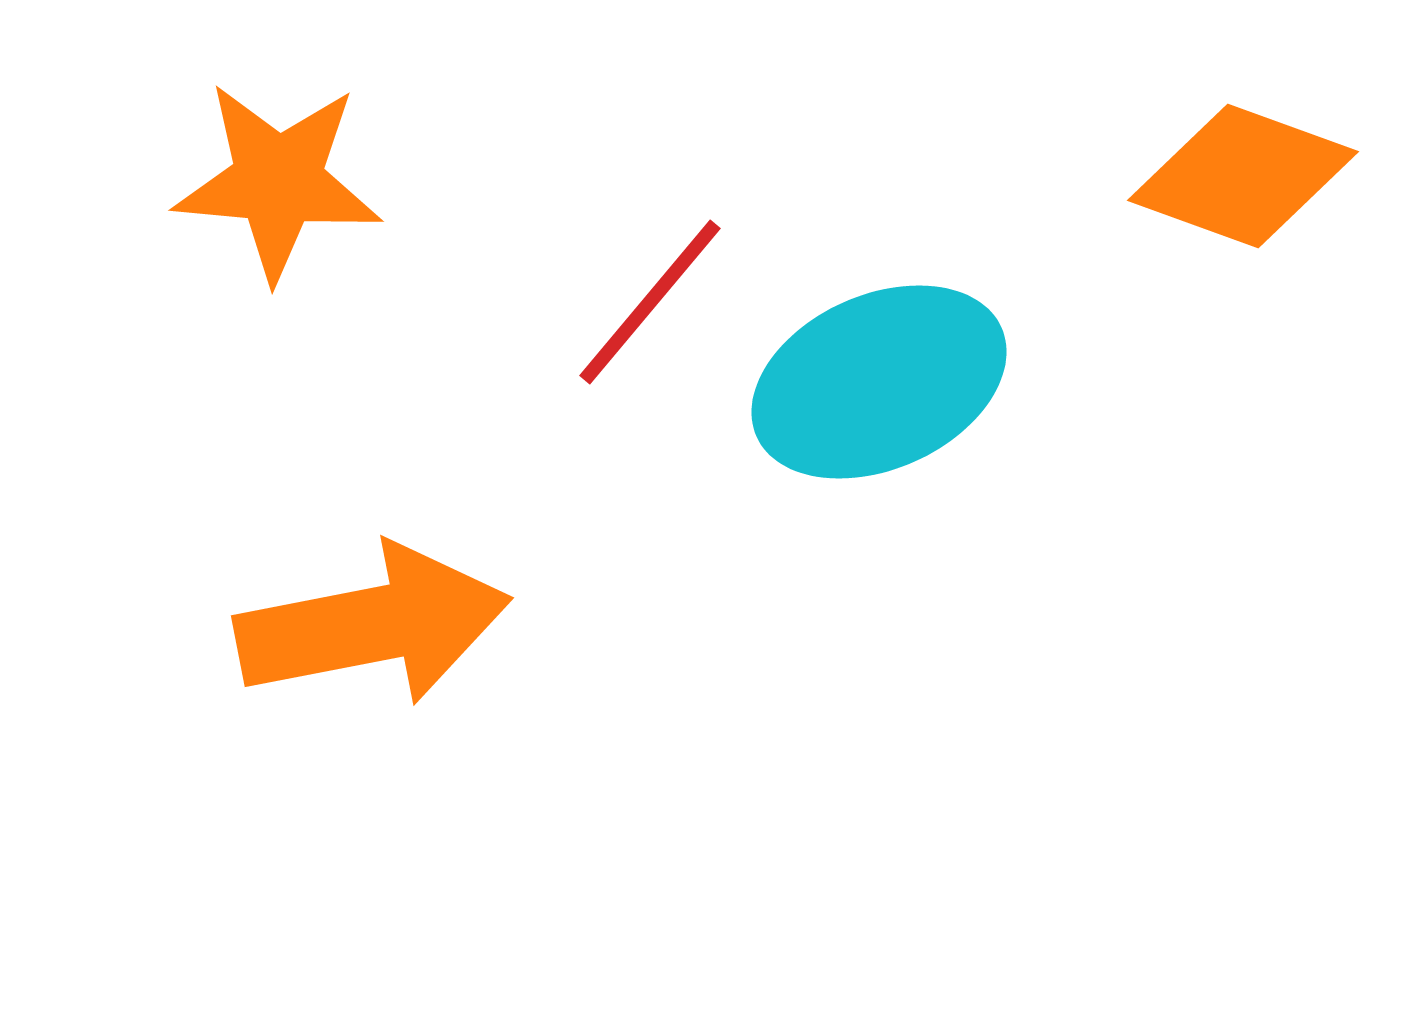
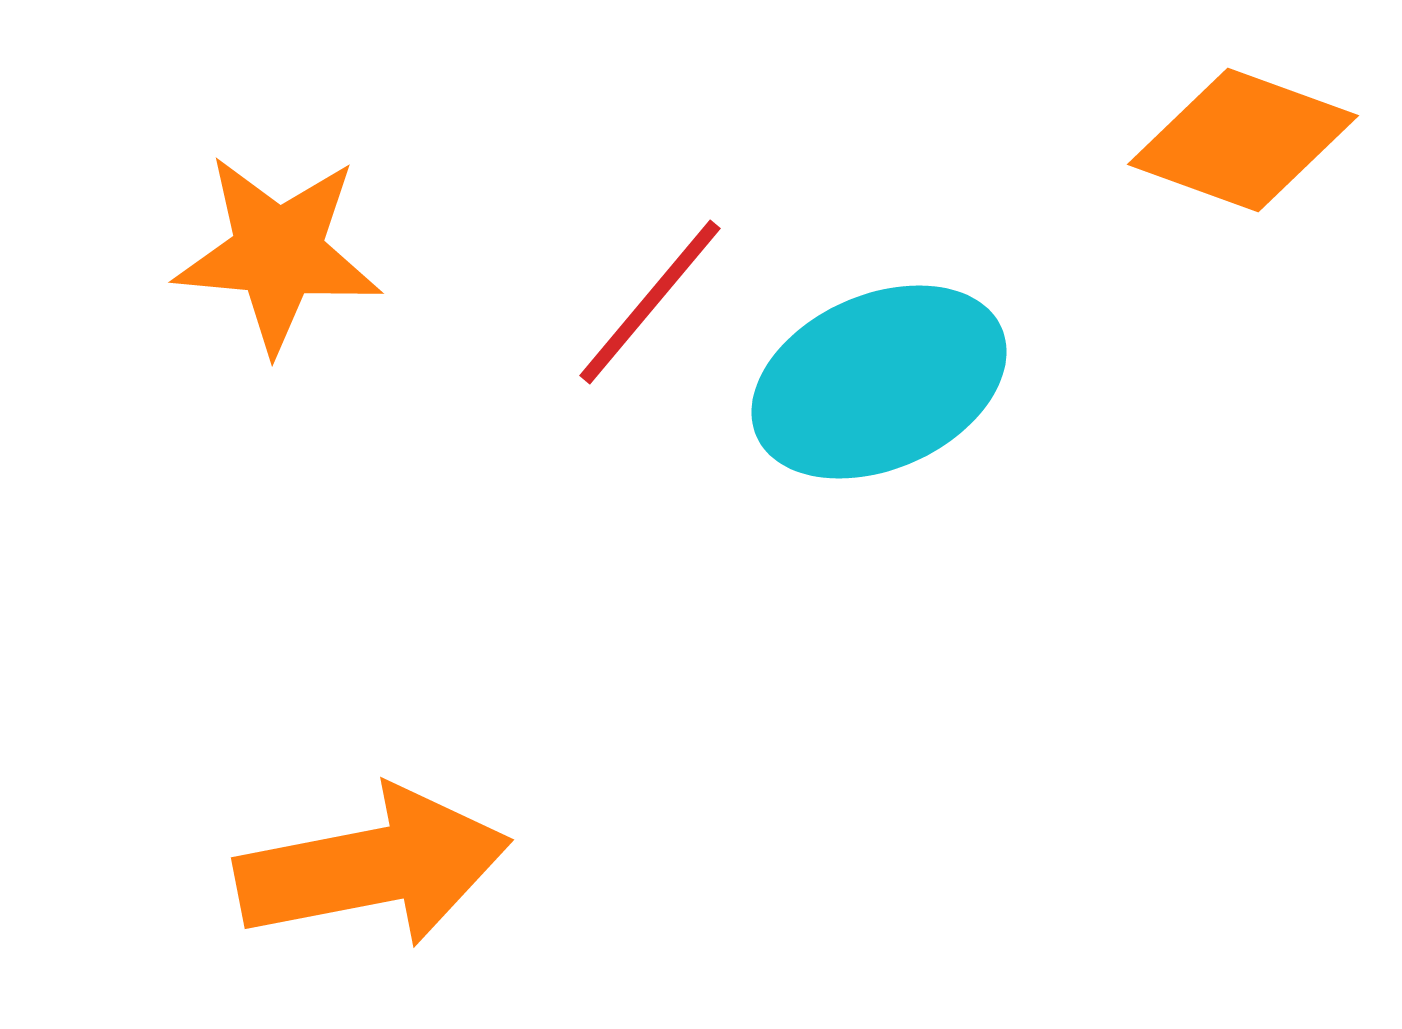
orange diamond: moved 36 px up
orange star: moved 72 px down
orange arrow: moved 242 px down
